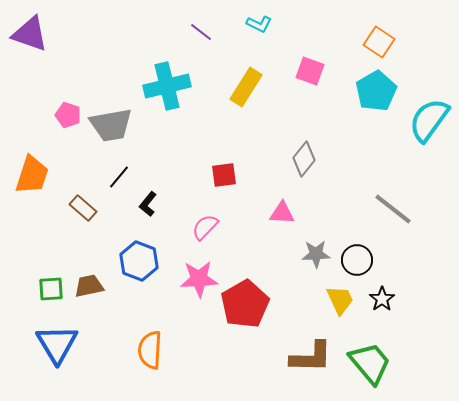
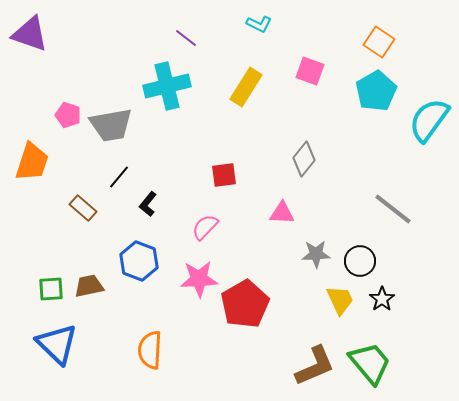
purple line: moved 15 px left, 6 px down
orange trapezoid: moved 13 px up
black circle: moved 3 px right, 1 px down
blue triangle: rotated 15 degrees counterclockwise
brown L-shape: moved 4 px right, 9 px down; rotated 24 degrees counterclockwise
